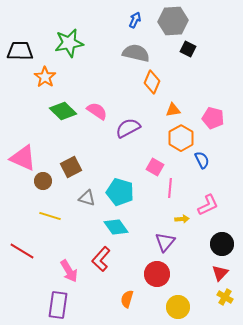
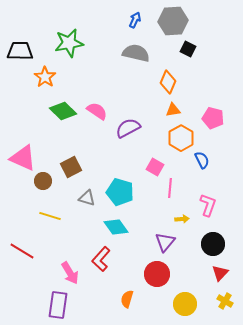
orange diamond: moved 16 px right
pink L-shape: rotated 45 degrees counterclockwise
black circle: moved 9 px left
pink arrow: moved 1 px right, 2 px down
yellow cross: moved 4 px down
yellow circle: moved 7 px right, 3 px up
